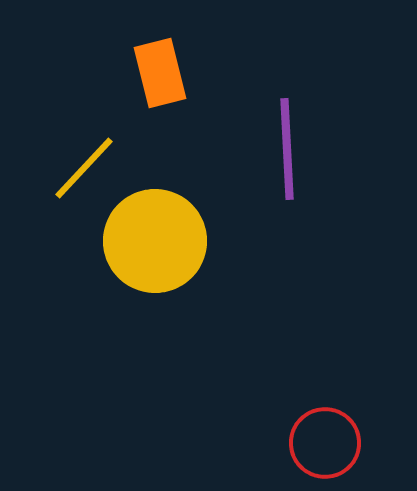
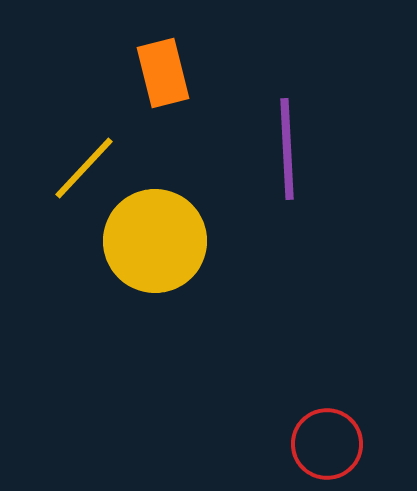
orange rectangle: moved 3 px right
red circle: moved 2 px right, 1 px down
